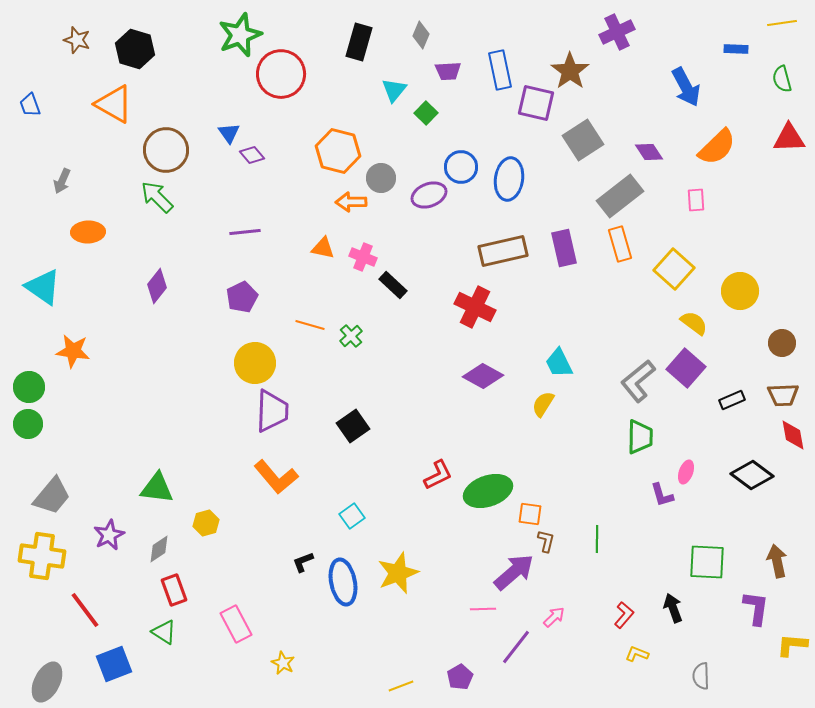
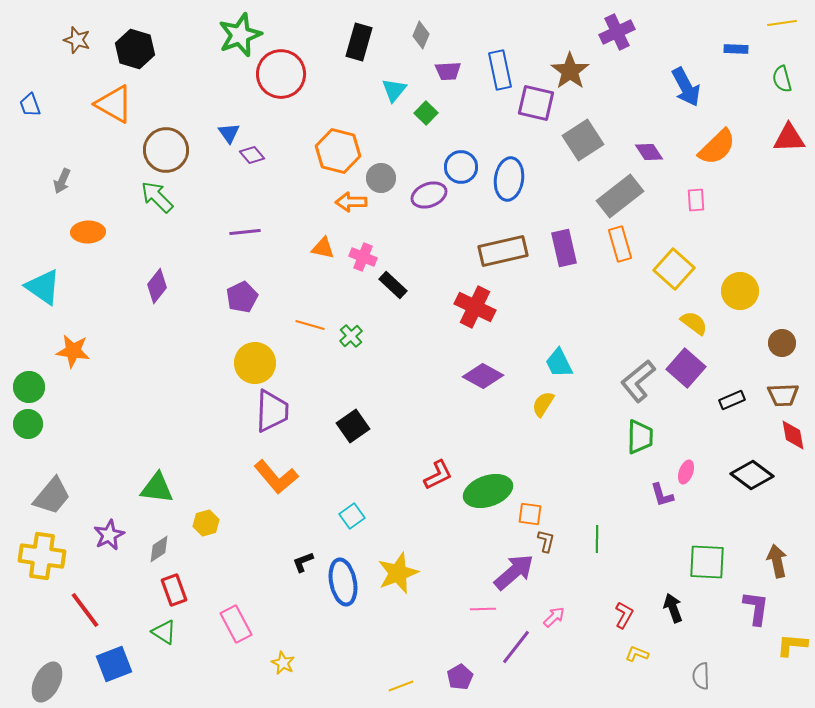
red L-shape at (624, 615): rotated 12 degrees counterclockwise
